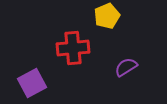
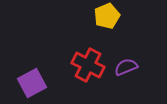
red cross: moved 15 px right, 17 px down; rotated 32 degrees clockwise
purple semicircle: rotated 10 degrees clockwise
